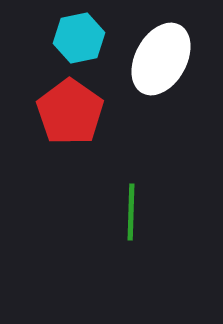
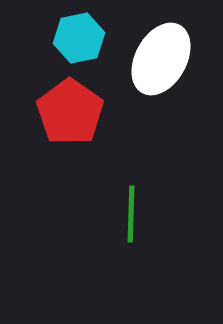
green line: moved 2 px down
